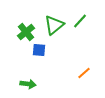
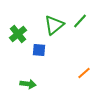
green cross: moved 8 px left, 2 px down
